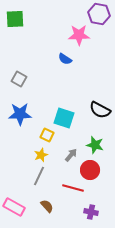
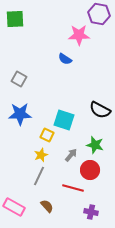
cyan square: moved 2 px down
